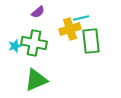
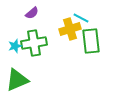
purple semicircle: moved 6 px left, 1 px down
cyan line: rotated 42 degrees clockwise
green cross: rotated 20 degrees counterclockwise
green triangle: moved 19 px left
